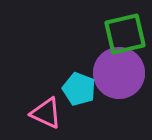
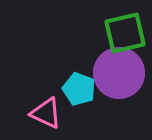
green square: moved 1 px up
